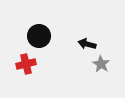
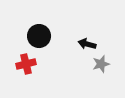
gray star: rotated 24 degrees clockwise
